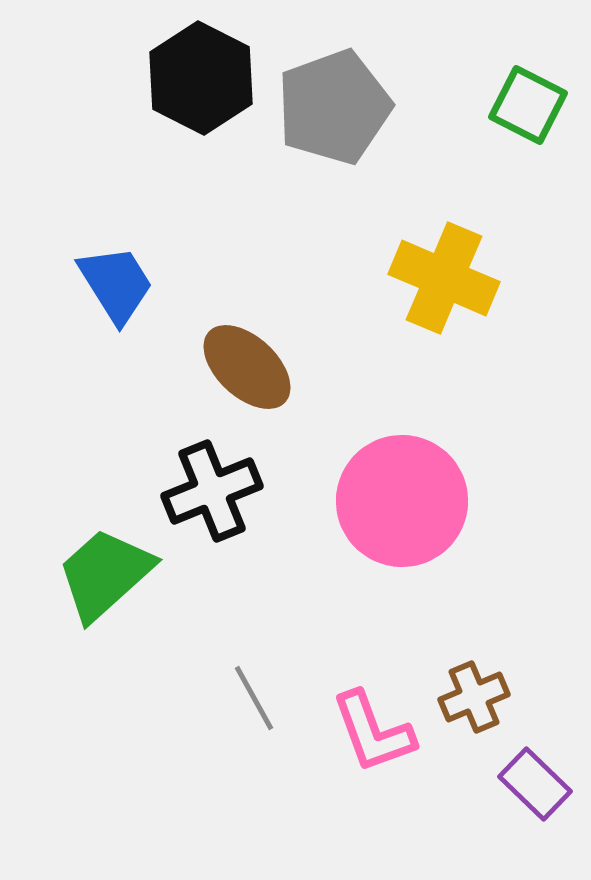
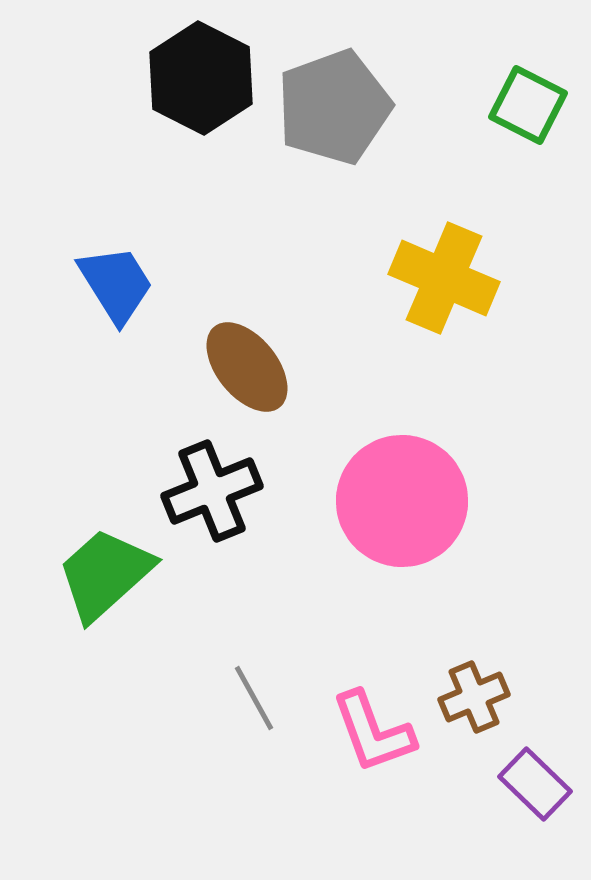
brown ellipse: rotated 8 degrees clockwise
